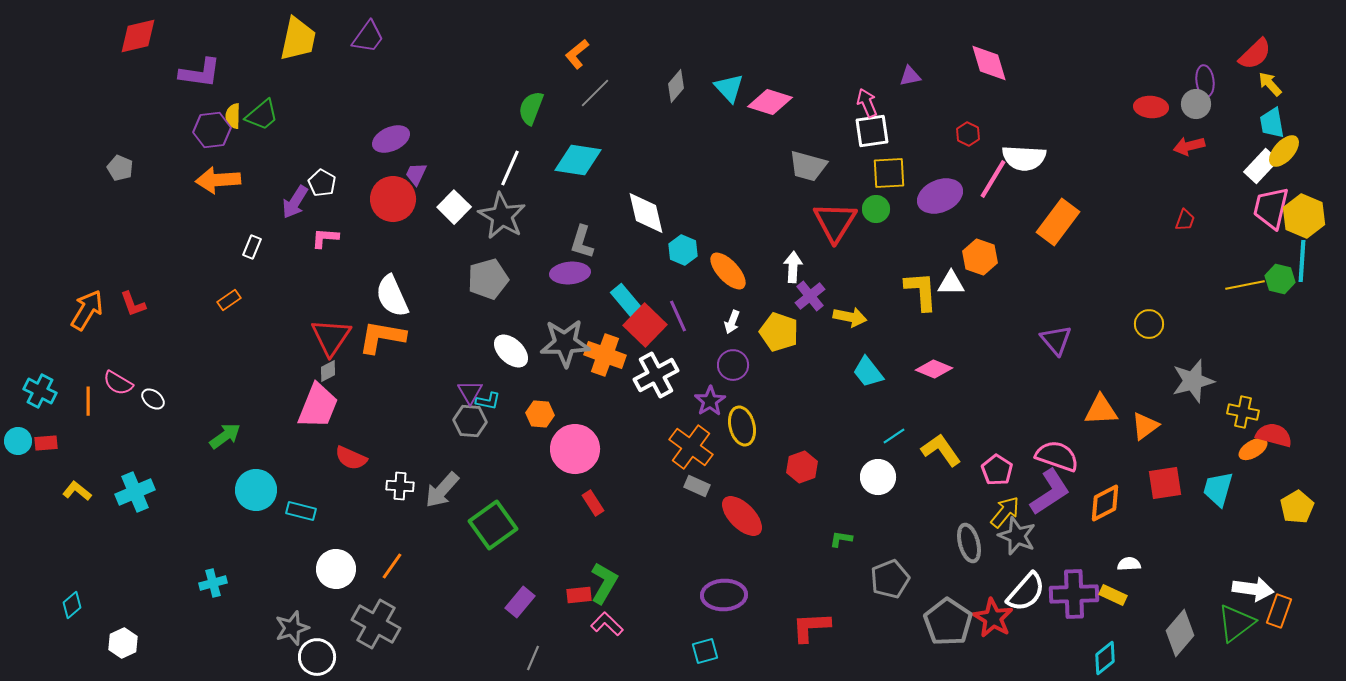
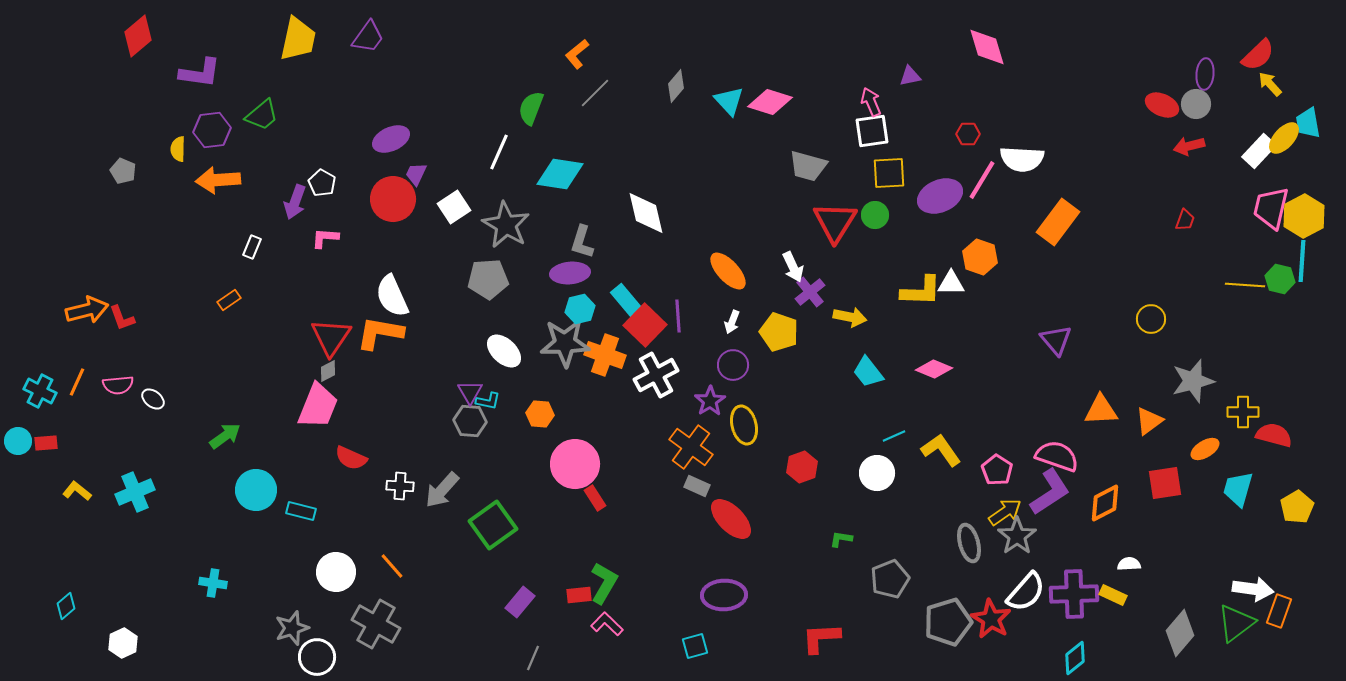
red diamond at (138, 36): rotated 27 degrees counterclockwise
red semicircle at (1255, 54): moved 3 px right, 1 px down
pink diamond at (989, 63): moved 2 px left, 16 px up
purple ellipse at (1205, 81): moved 7 px up; rotated 12 degrees clockwise
cyan triangle at (729, 88): moved 13 px down
pink arrow at (867, 103): moved 4 px right, 1 px up
red ellipse at (1151, 107): moved 11 px right, 2 px up; rotated 20 degrees clockwise
yellow semicircle at (233, 116): moved 55 px left, 33 px down
cyan trapezoid at (1272, 123): moved 36 px right
red hexagon at (968, 134): rotated 25 degrees counterclockwise
yellow ellipse at (1284, 151): moved 13 px up
white semicircle at (1024, 158): moved 2 px left, 1 px down
cyan diamond at (578, 160): moved 18 px left, 14 px down
white rectangle at (1261, 166): moved 2 px left, 15 px up
gray pentagon at (120, 168): moved 3 px right, 3 px down
white line at (510, 168): moved 11 px left, 16 px up
pink line at (993, 179): moved 11 px left, 1 px down
purple arrow at (295, 202): rotated 12 degrees counterclockwise
white square at (454, 207): rotated 12 degrees clockwise
green circle at (876, 209): moved 1 px left, 6 px down
gray star at (502, 216): moved 4 px right, 9 px down
yellow hexagon at (1304, 216): rotated 9 degrees clockwise
cyan hexagon at (683, 250): moved 103 px left, 59 px down; rotated 24 degrees clockwise
white arrow at (793, 267): rotated 152 degrees clockwise
gray pentagon at (488, 279): rotated 12 degrees clockwise
yellow line at (1245, 285): rotated 15 degrees clockwise
yellow L-shape at (921, 291): rotated 96 degrees clockwise
purple cross at (810, 296): moved 4 px up
red L-shape at (133, 304): moved 11 px left, 14 px down
orange arrow at (87, 310): rotated 45 degrees clockwise
purple line at (678, 316): rotated 20 degrees clockwise
yellow circle at (1149, 324): moved 2 px right, 5 px up
orange L-shape at (382, 337): moved 2 px left, 4 px up
white ellipse at (511, 351): moved 7 px left
pink semicircle at (118, 383): moved 2 px down; rotated 36 degrees counterclockwise
orange line at (88, 401): moved 11 px left, 19 px up; rotated 24 degrees clockwise
yellow cross at (1243, 412): rotated 12 degrees counterclockwise
yellow ellipse at (742, 426): moved 2 px right, 1 px up
orange triangle at (1145, 426): moved 4 px right, 5 px up
cyan line at (894, 436): rotated 10 degrees clockwise
pink circle at (575, 449): moved 15 px down
orange ellipse at (1253, 449): moved 48 px left
white circle at (878, 477): moved 1 px left, 4 px up
cyan trapezoid at (1218, 489): moved 20 px right
red rectangle at (593, 503): moved 2 px right, 5 px up
yellow arrow at (1005, 512): rotated 16 degrees clockwise
red ellipse at (742, 516): moved 11 px left, 3 px down
gray star at (1017, 536): rotated 15 degrees clockwise
orange line at (392, 566): rotated 76 degrees counterclockwise
white circle at (336, 569): moved 3 px down
cyan cross at (213, 583): rotated 24 degrees clockwise
cyan diamond at (72, 605): moved 6 px left, 1 px down
red star at (993, 618): moved 2 px left, 1 px down
gray pentagon at (948, 622): rotated 21 degrees clockwise
red L-shape at (811, 627): moved 10 px right, 11 px down
cyan square at (705, 651): moved 10 px left, 5 px up
cyan diamond at (1105, 658): moved 30 px left
